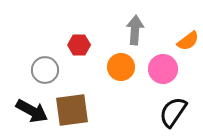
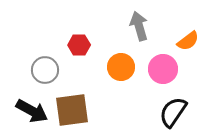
gray arrow: moved 4 px right, 4 px up; rotated 20 degrees counterclockwise
